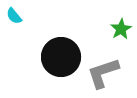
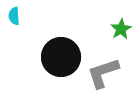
cyan semicircle: rotated 36 degrees clockwise
